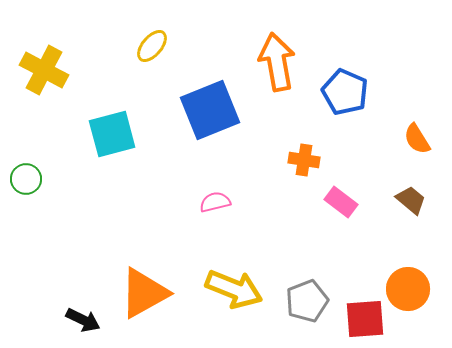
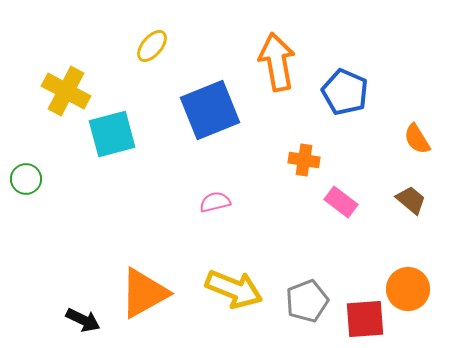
yellow cross: moved 22 px right, 21 px down
